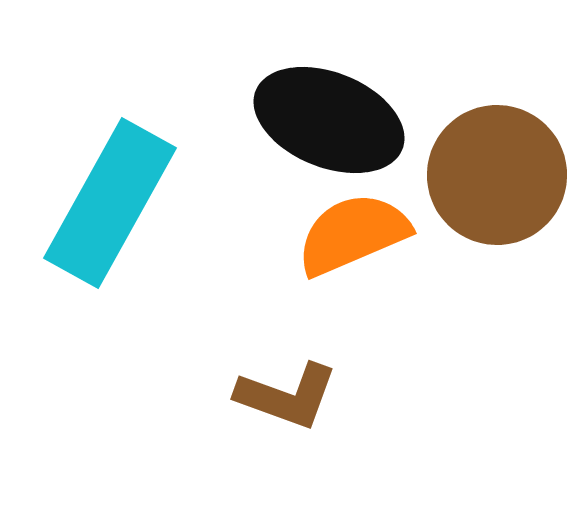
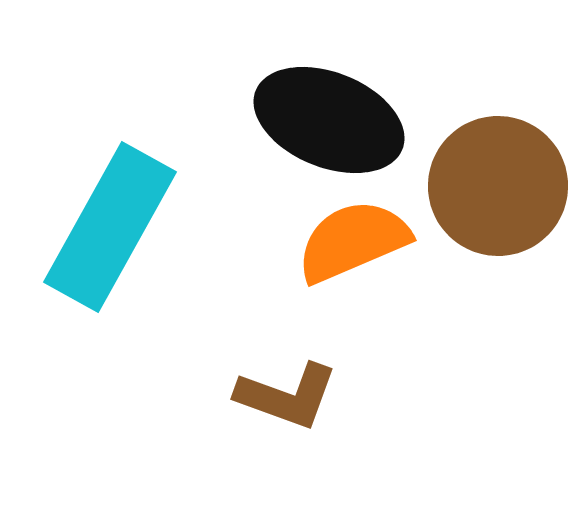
brown circle: moved 1 px right, 11 px down
cyan rectangle: moved 24 px down
orange semicircle: moved 7 px down
